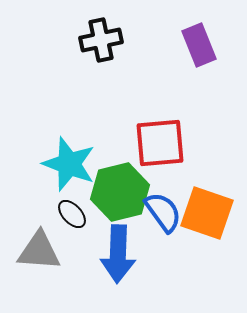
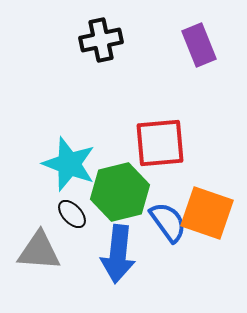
blue semicircle: moved 5 px right, 10 px down
blue arrow: rotated 4 degrees clockwise
